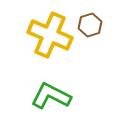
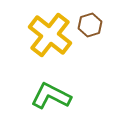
yellow cross: rotated 15 degrees clockwise
